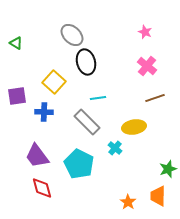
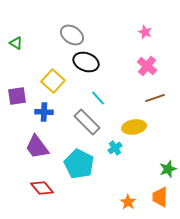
gray ellipse: rotated 10 degrees counterclockwise
black ellipse: rotated 55 degrees counterclockwise
yellow square: moved 1 px left, 1 px up
cyan line: rotated 56 degrees clockwise
cyan cross: rotated 16 degrees clockwise
purple trapezoid: moved 9 px up
red diamond: rotated 25 degrees counterclockwise
orange trapezoid: moved 2 px right, 1 px down
